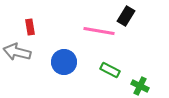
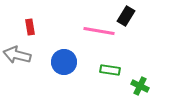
gray arrow: moved 3 px down
green rectangle: rotated 18 degrees counterclockwise
